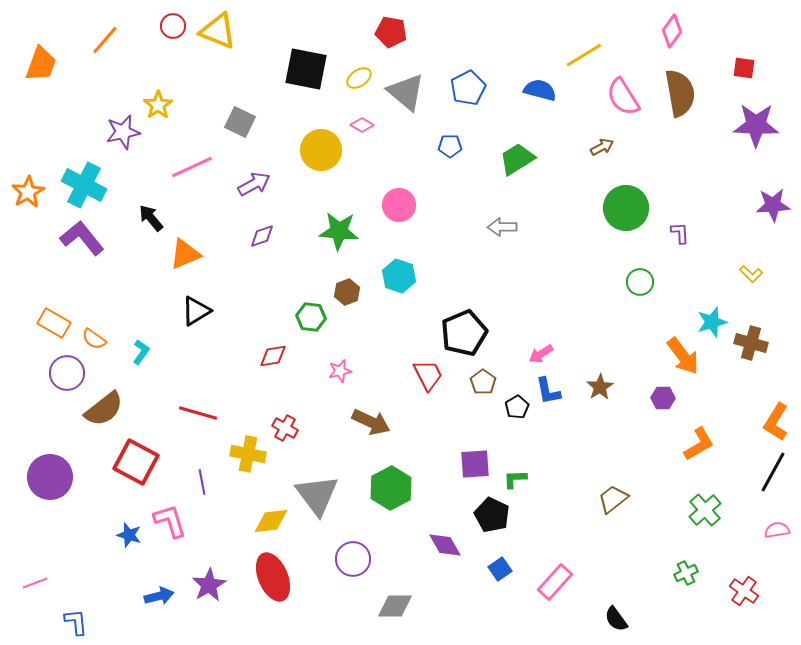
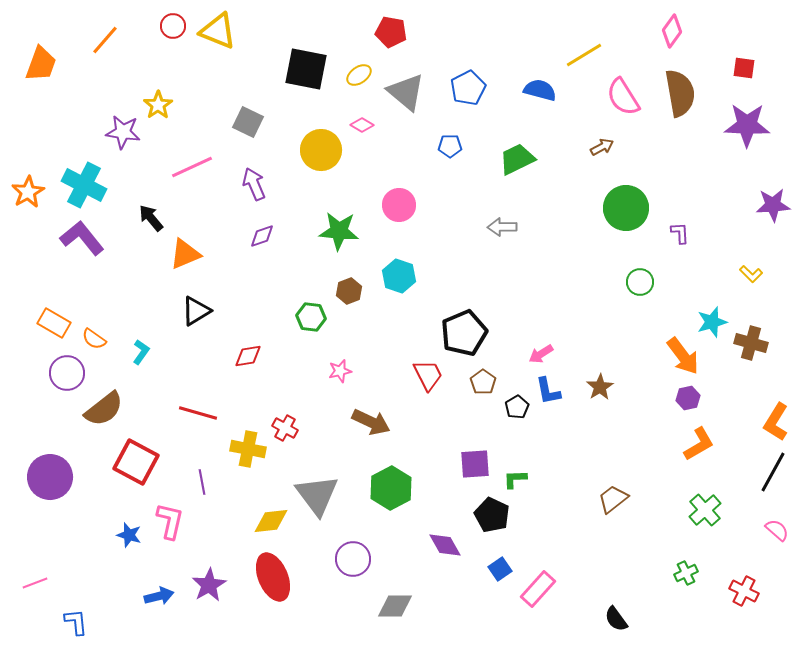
yellow ellipse at (359, 78): moved 3 px up
gray square at (240, 122): moved 8 px right
purple star at (756, 125): moved 9 px left
purple star at (123, 132): rotated 20 degrees clockwise
green trapezoid at (517, 159): rotated 6 degrees clockwise
purple arrow at (254, 184): rotated 84 degrees counterclockwise
brown hexagon at (347, 292): moved 2 px right, 1 px up
red diamond at (273, 356): moved 25 px left
purple hexagon at (663, 398): moved 25 px right; rotated 15 degrees counterclockwise
yellow cross at (248, 454): moved 5 px up
pink L-shape at (170, 521): rotated 30 degrees clockwise
pink semicircle at (777, 530): rotated 50 degrees clockwise
pink rectangle at (555, 582): moved 17 px left, 7 px down
red cross at (744, 591): rotated 8 degrees counterclockwise
